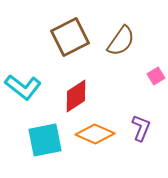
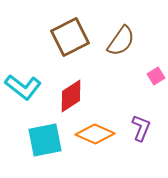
red diamond: moved 5 px left
